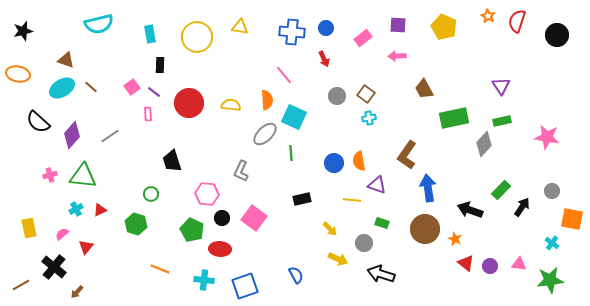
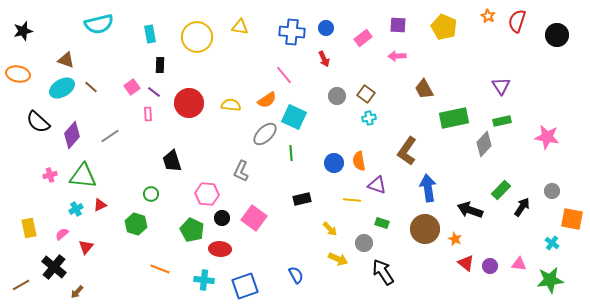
orange semicircle at (267, 100): rotated 60 degrees clockwise
brown L-shape at (407, 155): moved 4 px up
red triangle at (100, 210): moved 5 px up
black arrow at (381, 274): moved 2 px right, 2 px up; rotated 40 degrees clockwise
